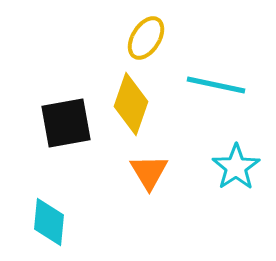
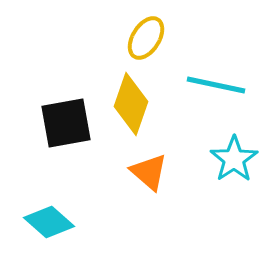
cyan star: moved 2 px left, 8 px up
orange triangle: rotated 18 degrees counterclockwise
cyan diamond: rotated 54 degrees counterclockwise
